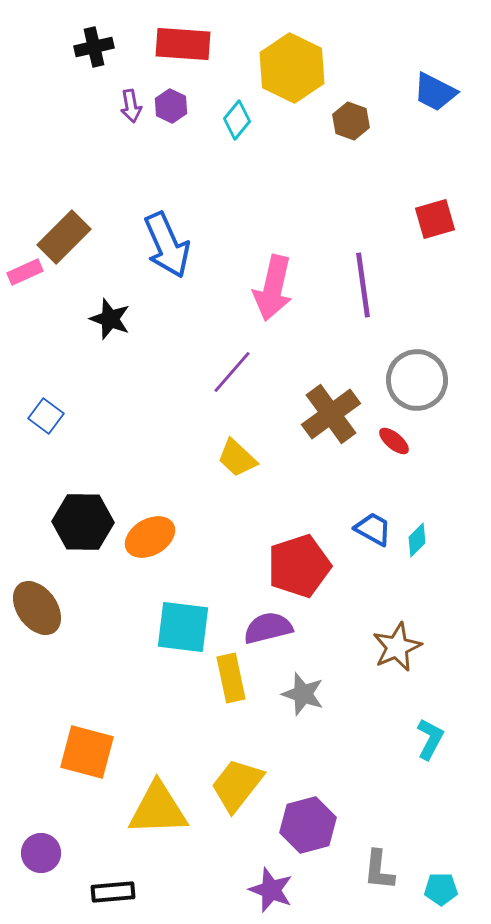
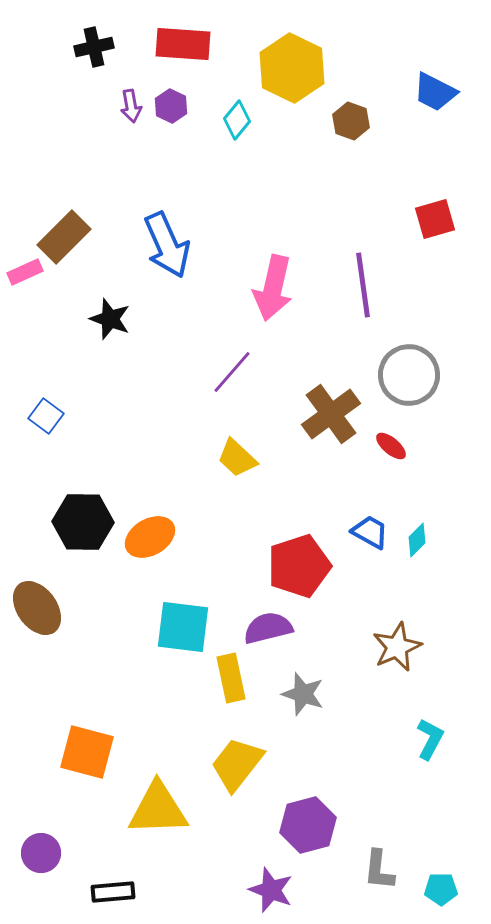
gray circle at (417, 380): moved 8 px left, 5 px up
red ellipse at (394, 441): moved 3 px left, 5 px down
blue trapezoid at (373, 529): moved 3 px left, 3 px down
yellow trapezoid at (237, 785): moved 21 px up
